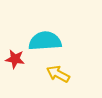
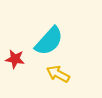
cyan semicircle: moved 4 px right; rotated 136 degrees clockwise
